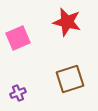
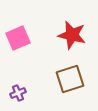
red star: moved 5 px right, 13 px down
